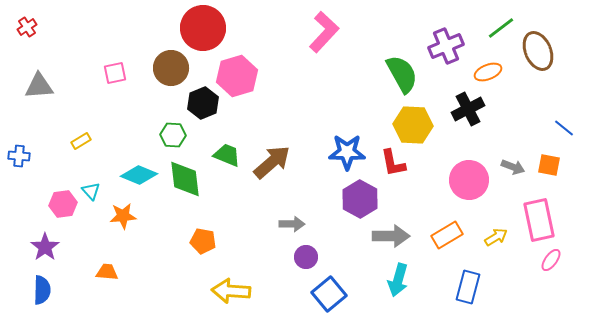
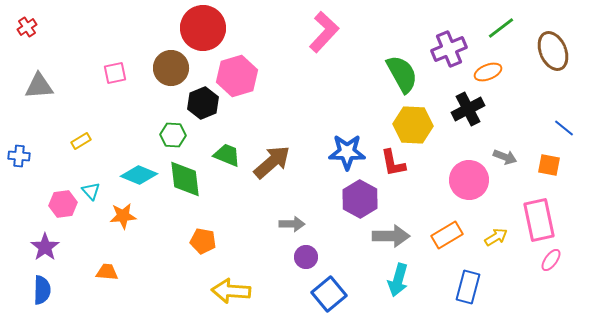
purple cross at (446, 46): moved 3 px right, 3 px down
brown ellipse at (538, 51): moved 15 px right
gray arrow at (513, 167): moved 8 px left, 10 px up
